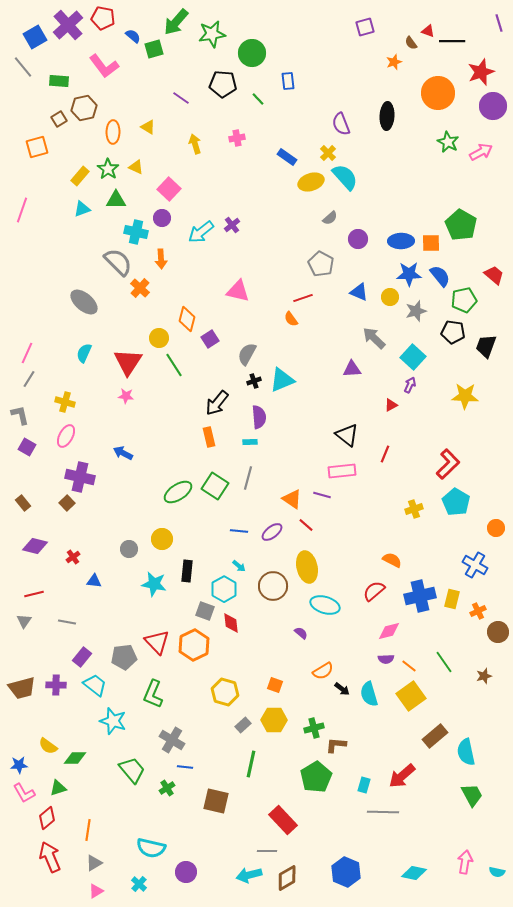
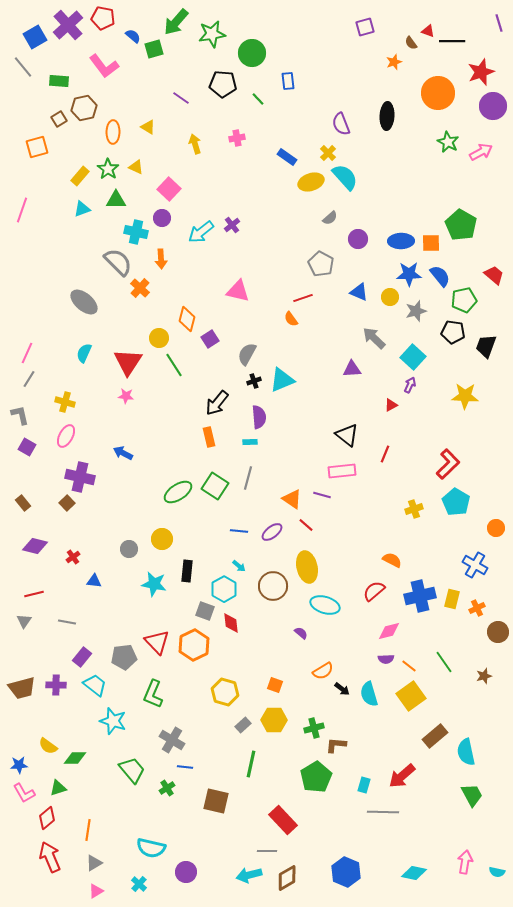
orange cross at (478, 611): moved 1 px left, 3 px up
